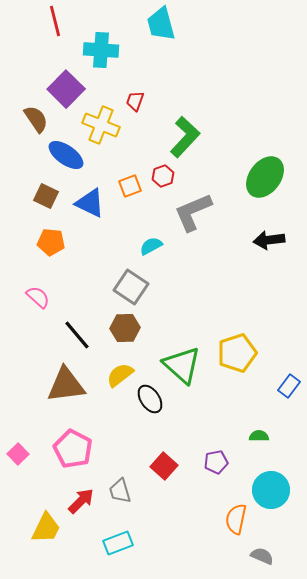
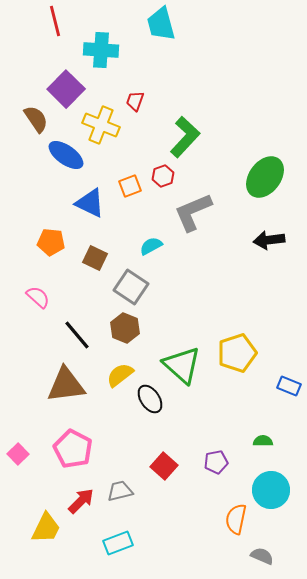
brown square: moved 49 px right, 62 px down
brown hexagon: rotated 24 degrees clockwise
blue rectangle: rotated 75 degrees clockwise
green semicircle: moved 4 px right, 5 px down
gray trapezoid: rotated 92 degrees clockwise
